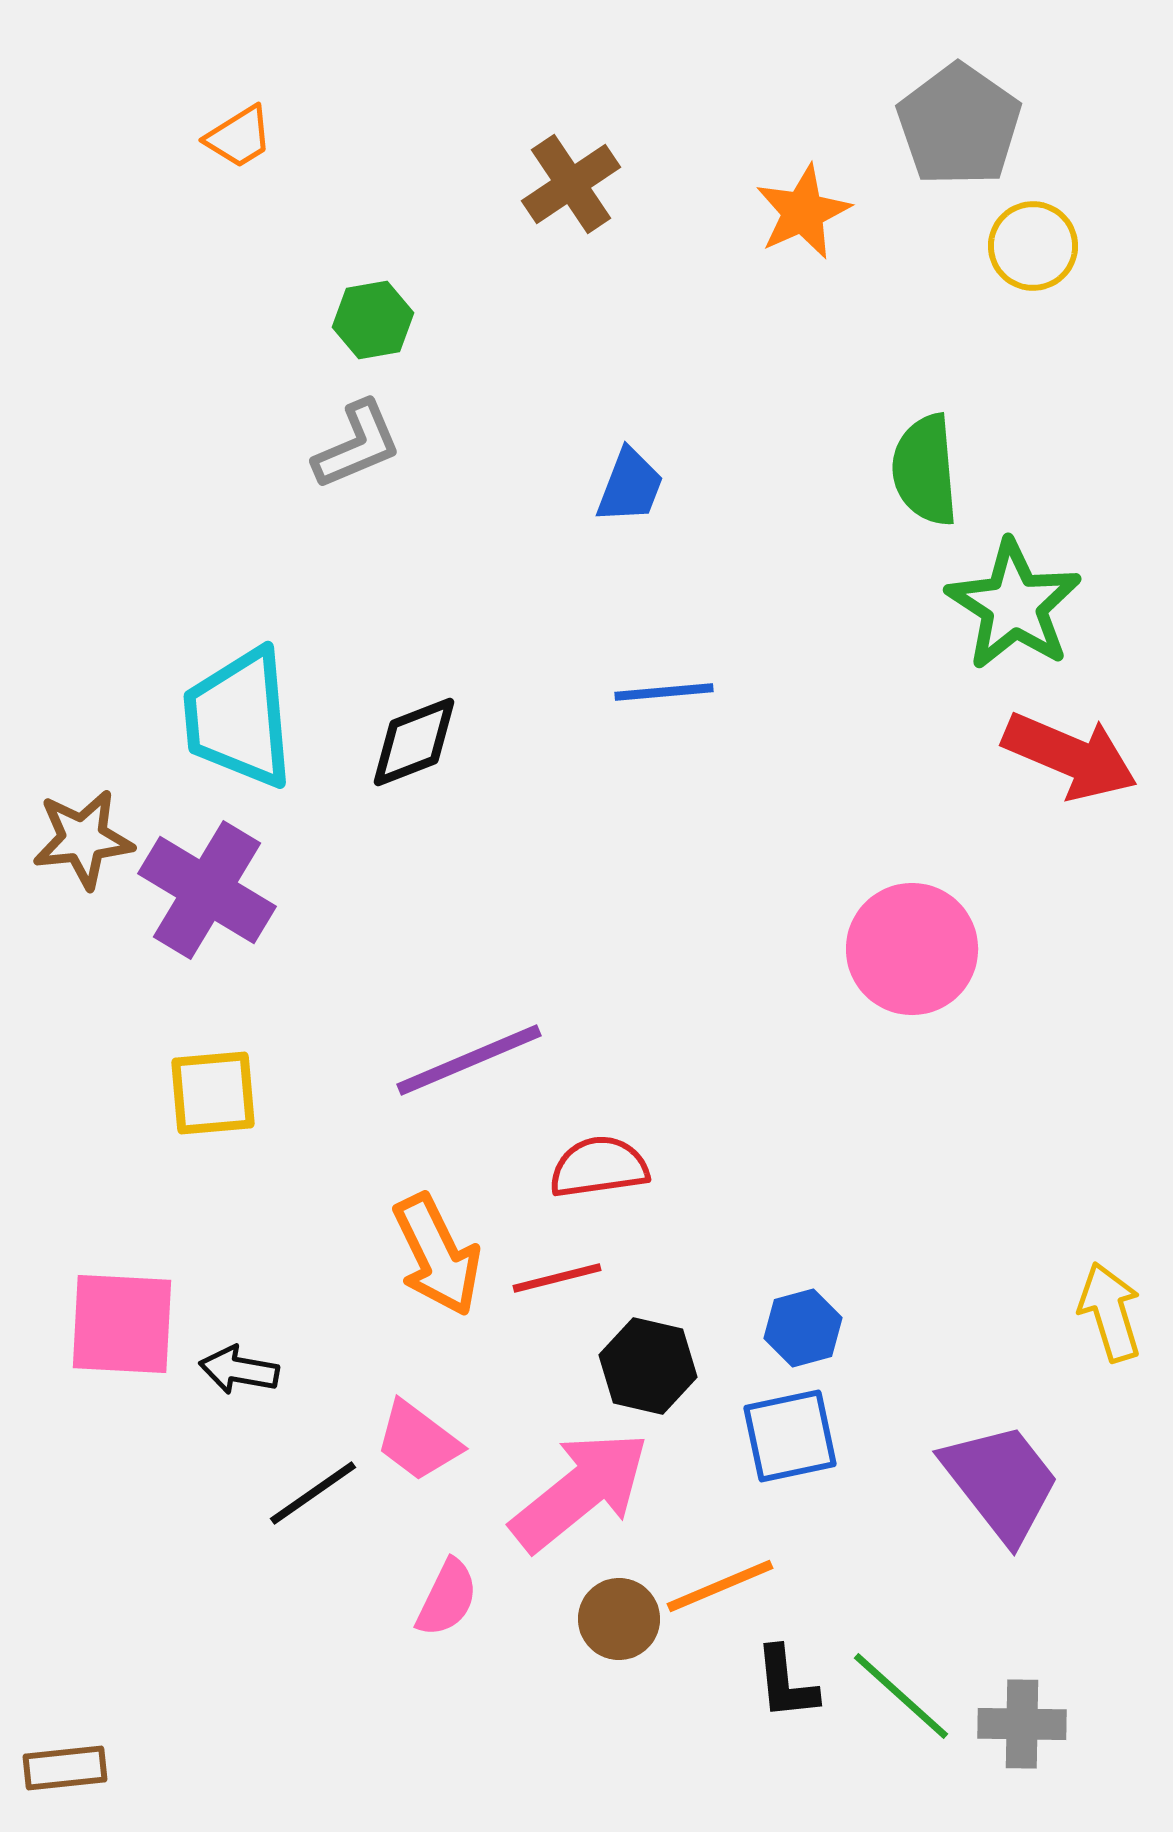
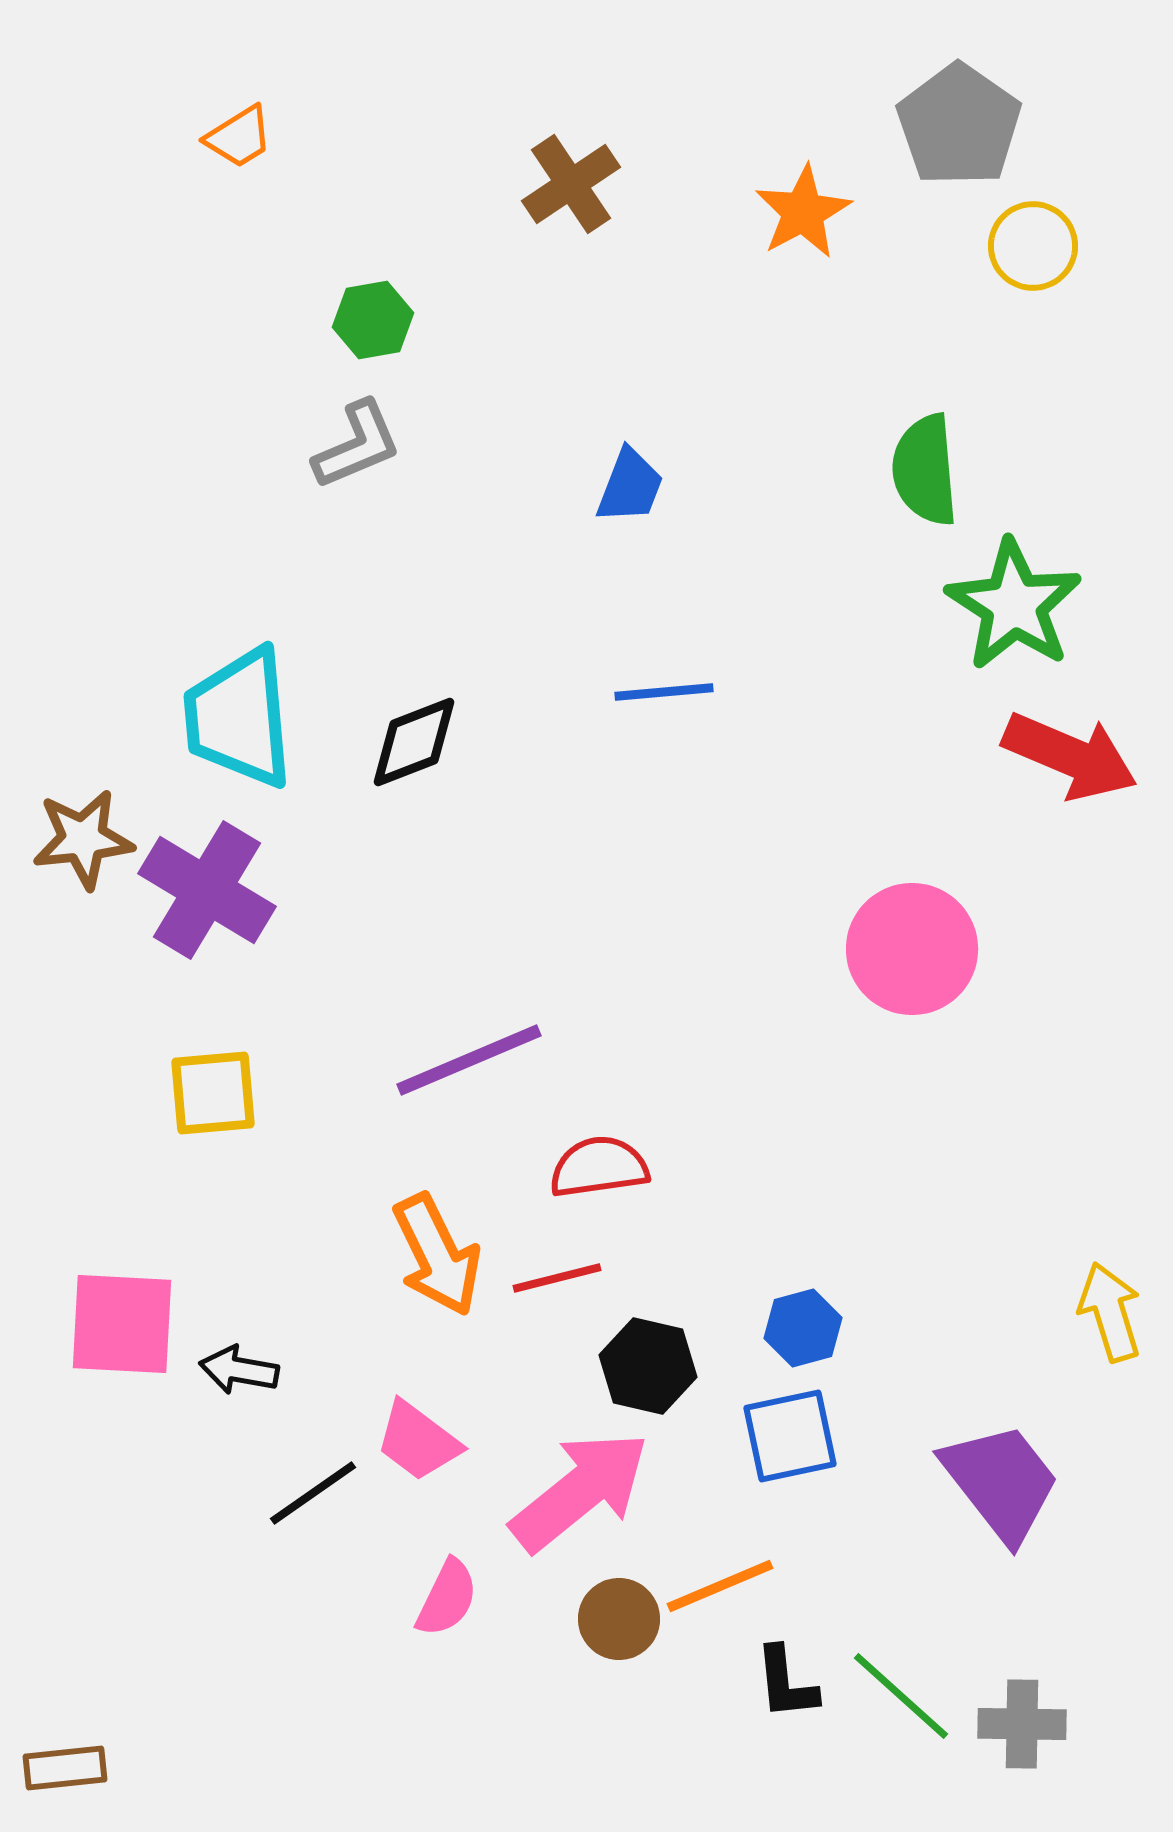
orange star: rotated 4 degrees counterclockwise
